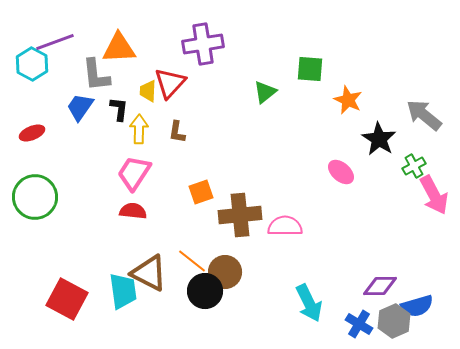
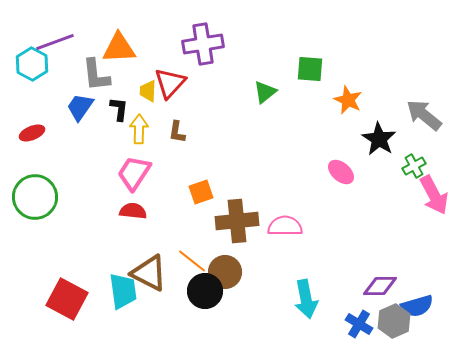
brown cross: moved 3 px left, 6 px down
cyan arrow: moved 3 px left, 4 px up; rotated 15 degrees clockwise
